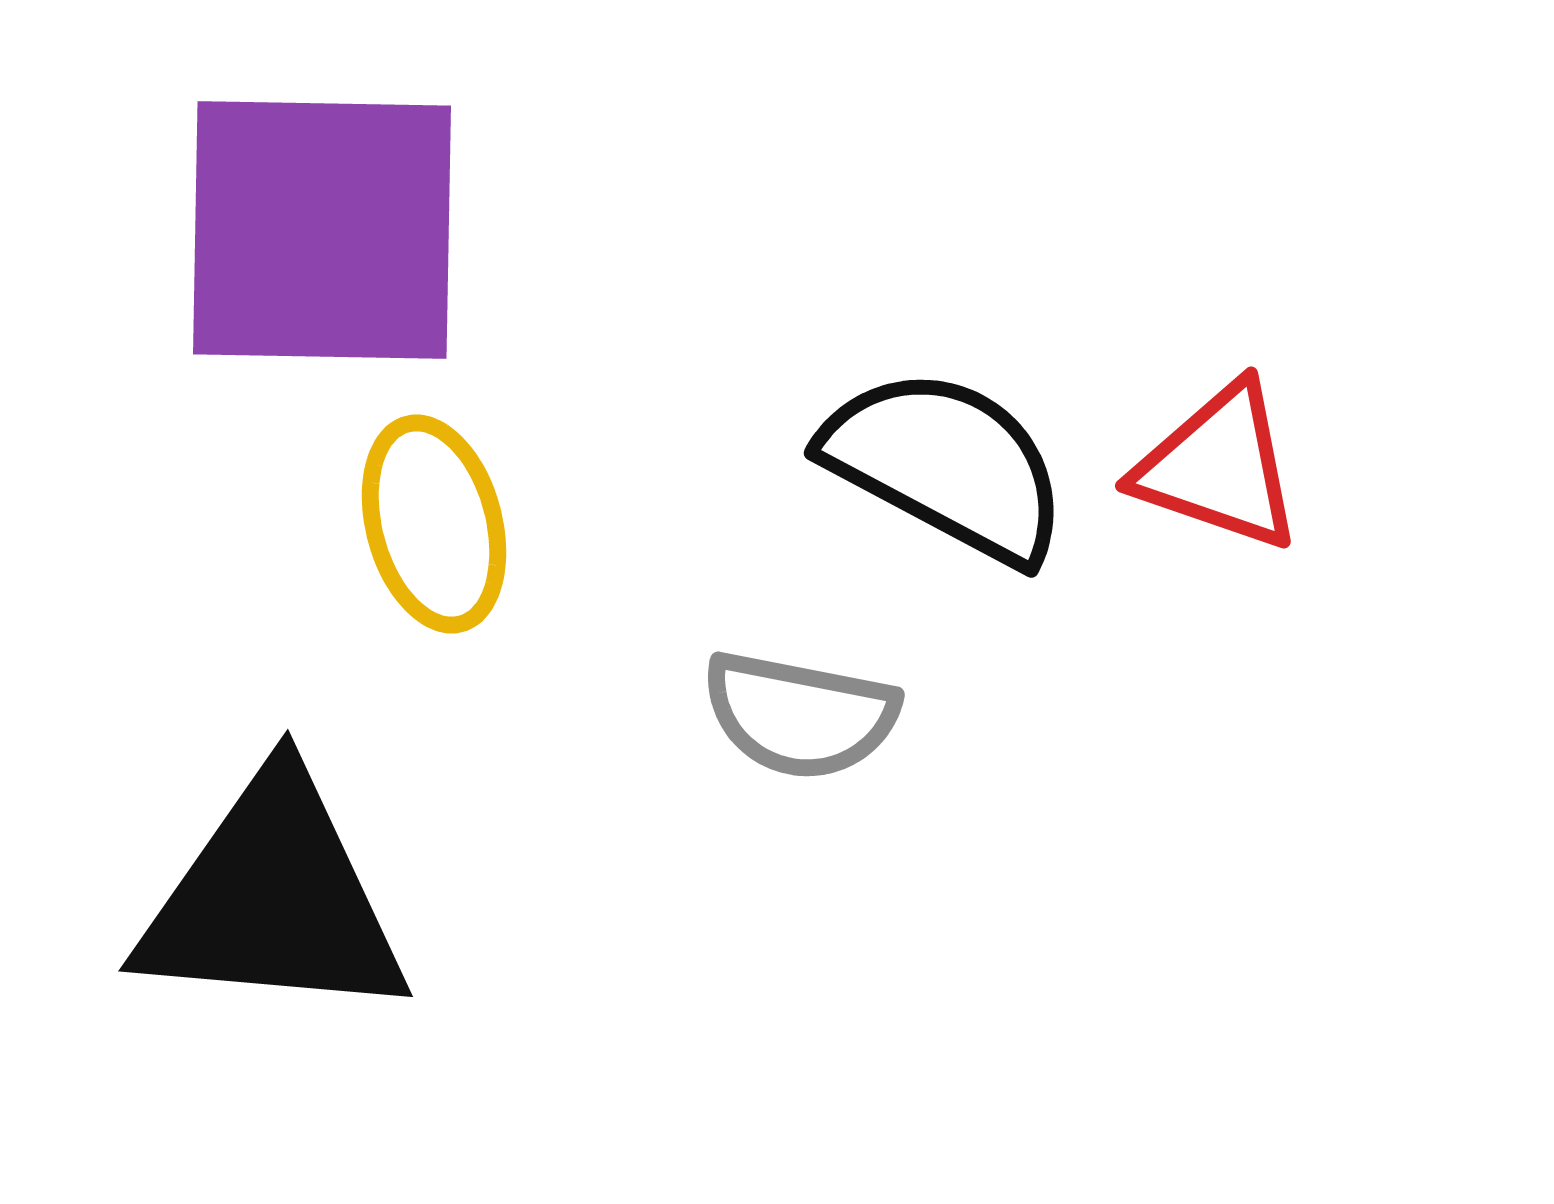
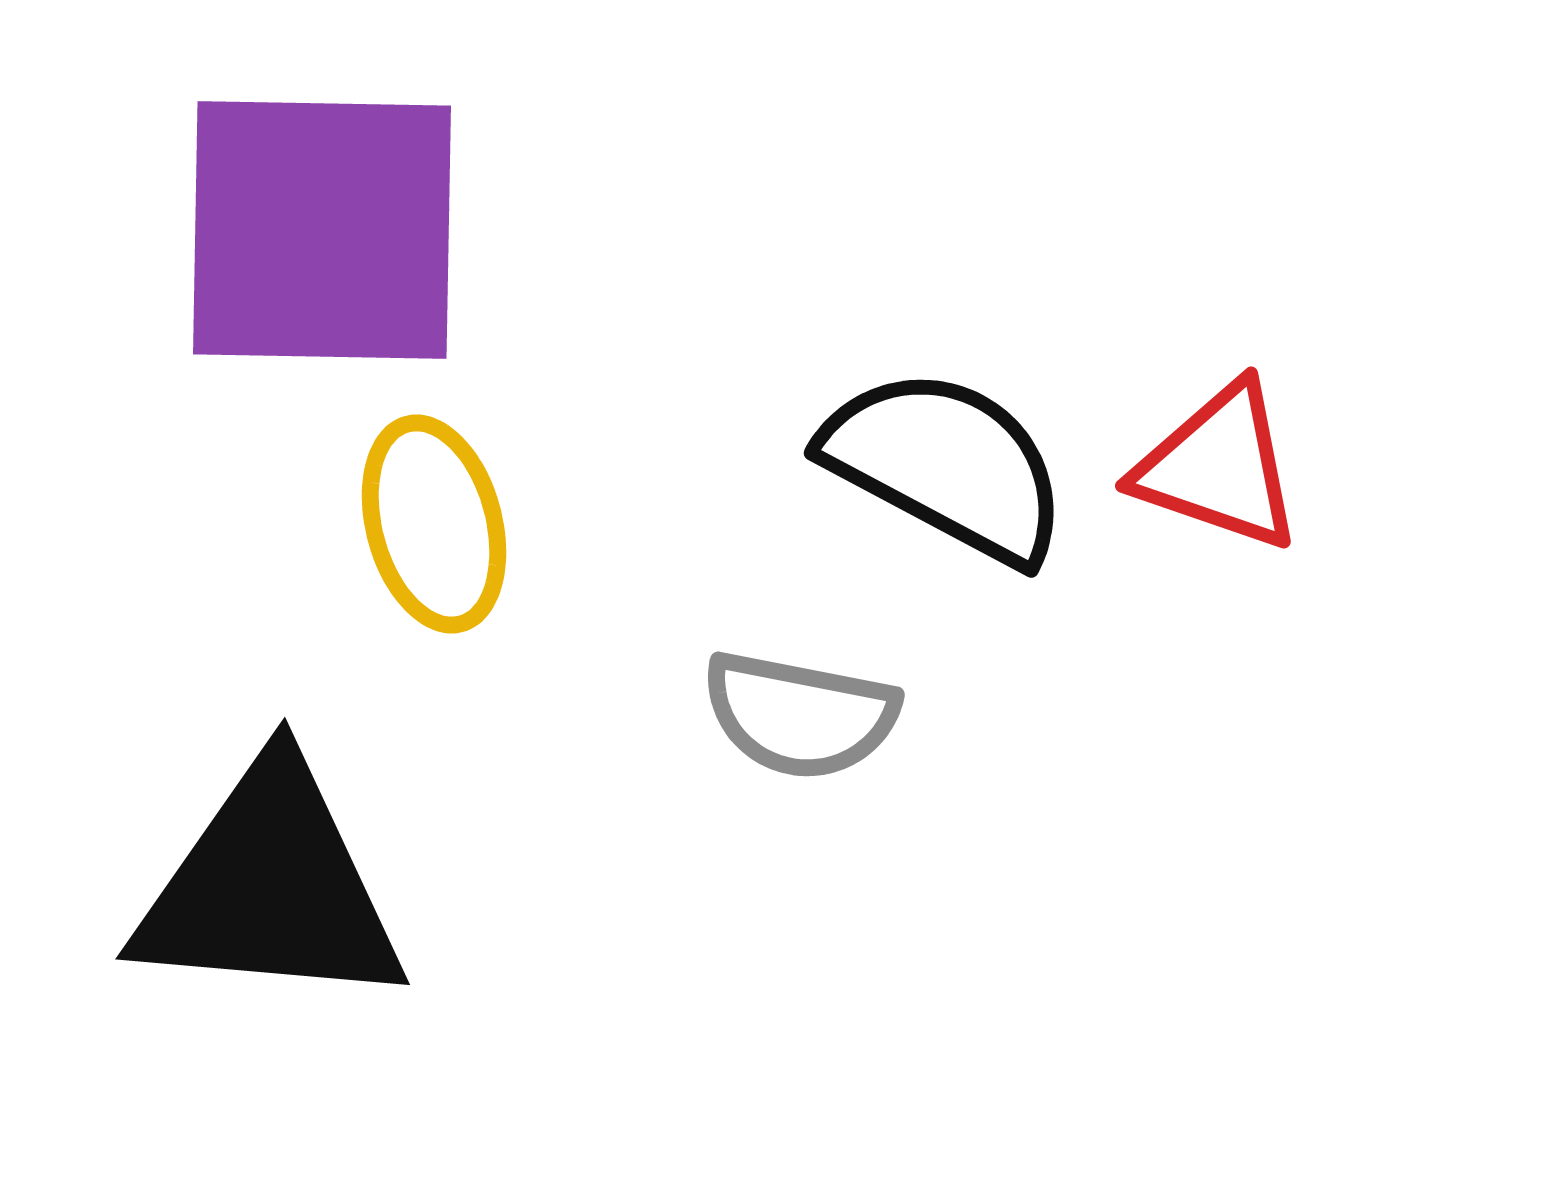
black triangle: moved 3 px left, 12 px up
